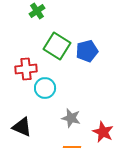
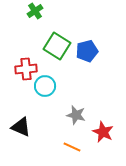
green cross: moved 2 px left
cyan circle: moved 2 px up
gray star: moved 5 px right, 3 px up
black triangle: moved 1 px left
orange line: rotated 24 degrees clockwise
